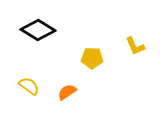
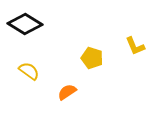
black diamond: moved 13 px left, 6 px up
yellow pentagon: rotated 15 degrees clockwise
yellow semicircle: moved 15 px up
